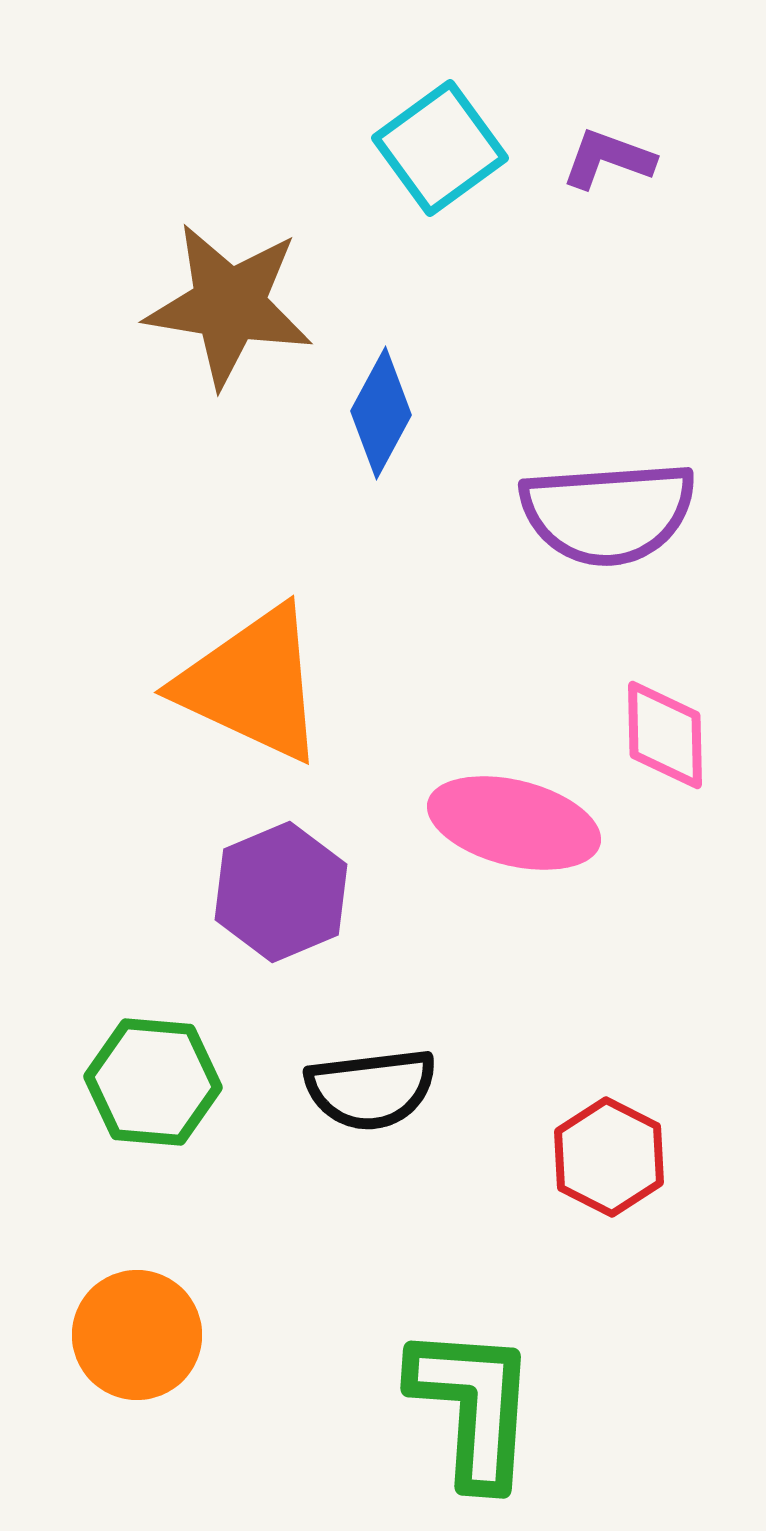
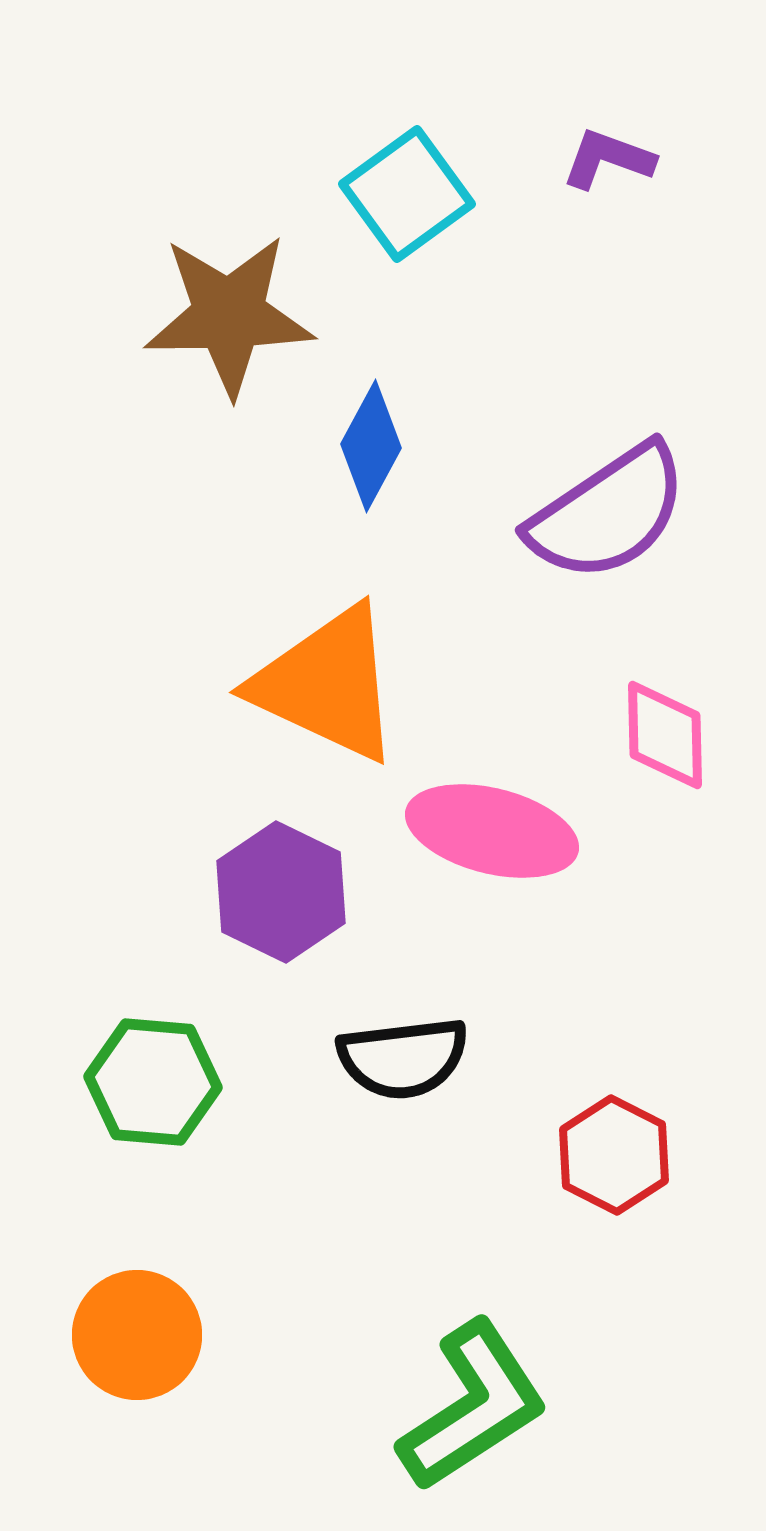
cyan square: moved 33 px left, 46 px down
brown star: moved 10 px down; rotated 10 degrees counterclockwise
blue diamond: moved 10 px left, 33 px down
purple semicircle: rotated 30 degrees counterclockwise
orange triangle: moved 75 px right
pink ellipse: moved 22 px left, 8 px down
purple hexagon: rotated 11 degrees counterclockwise
black semicircle: moved 32 px right, 31 px up
red hexagon: moved 5 px right, 2 px up
green L-shape: rotated 53 degrees clockwise
